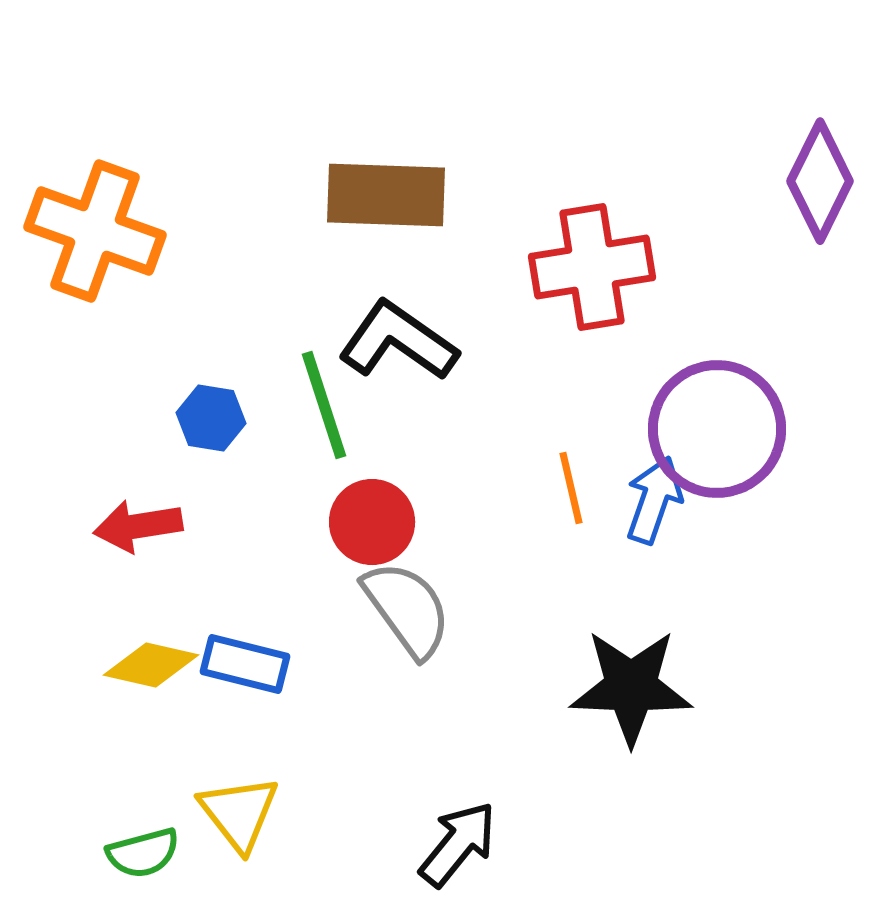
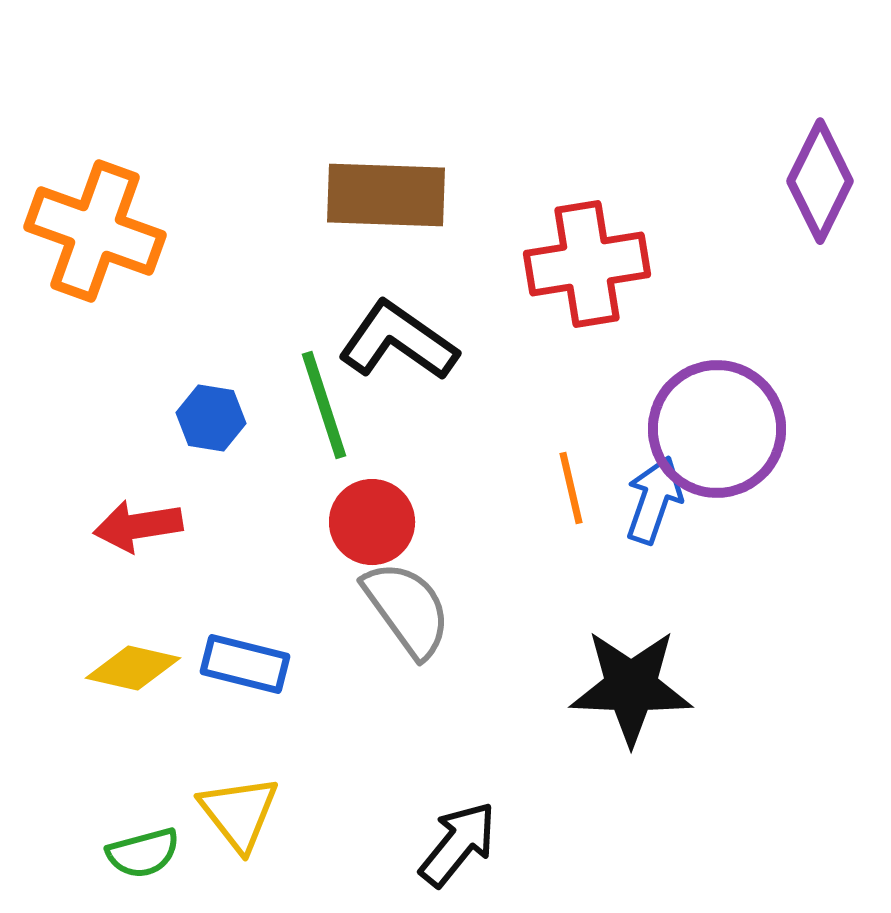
red cross: moved 5 px left, 3 px up
yellow diamond: moved 18 px left, 3 px down
